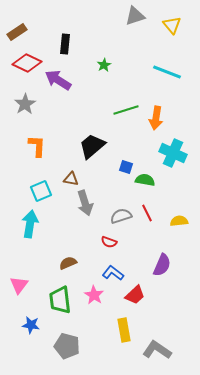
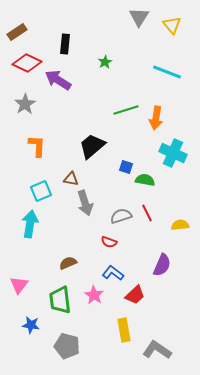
gray triangle: moved 4 px right, 1 px down; rotated 40 degrees counterclockwise
green star: moved 1 px right, 3 px up
yellow semicircle: moved 1 px right, 4 px down
